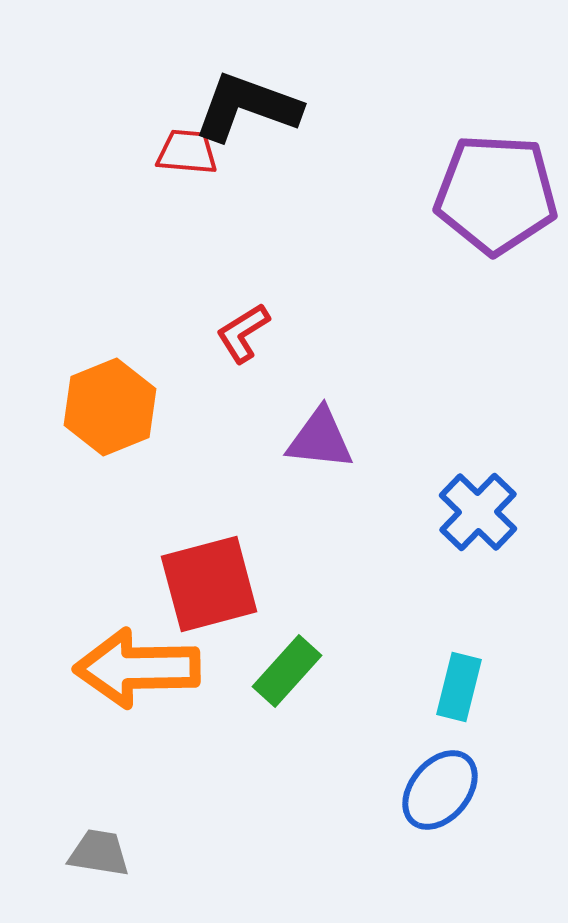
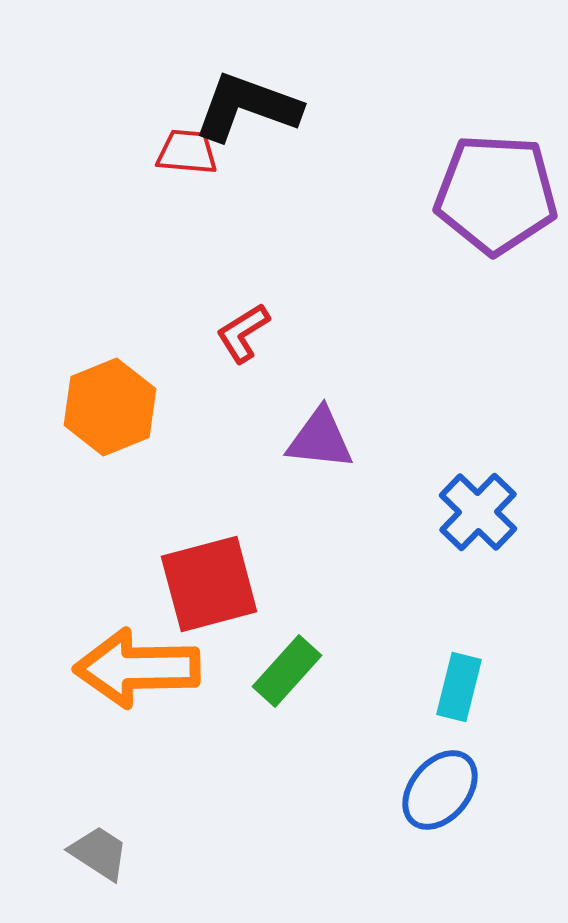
gray trapezoid: rotated 24 degrees clockwise
